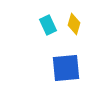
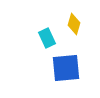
cyan rectangle: moved 1 px left, 13 px down
